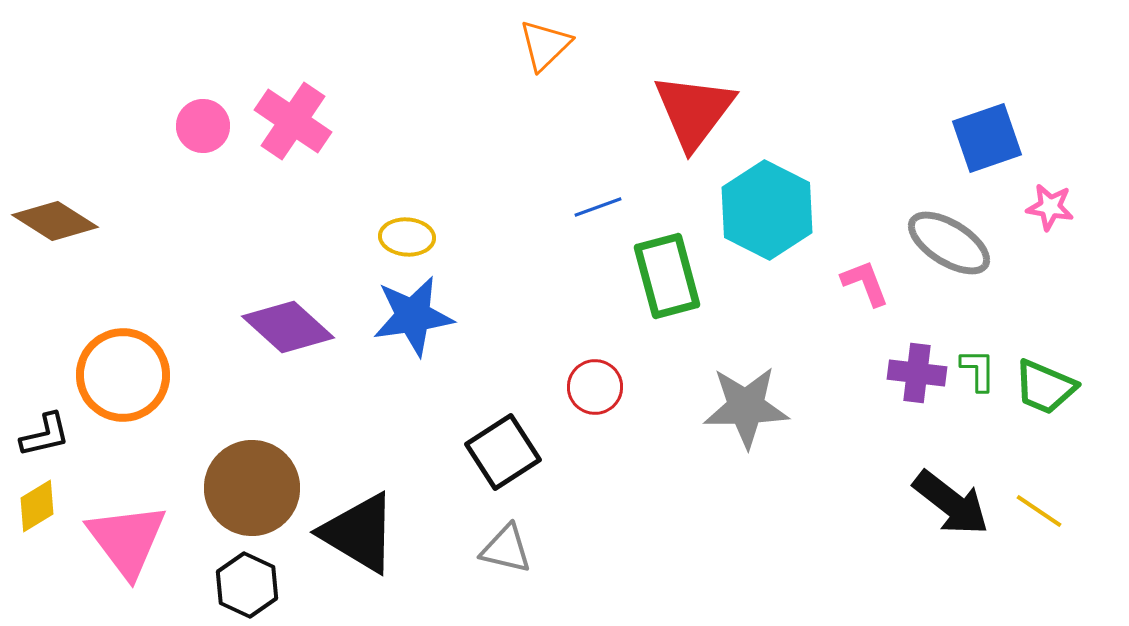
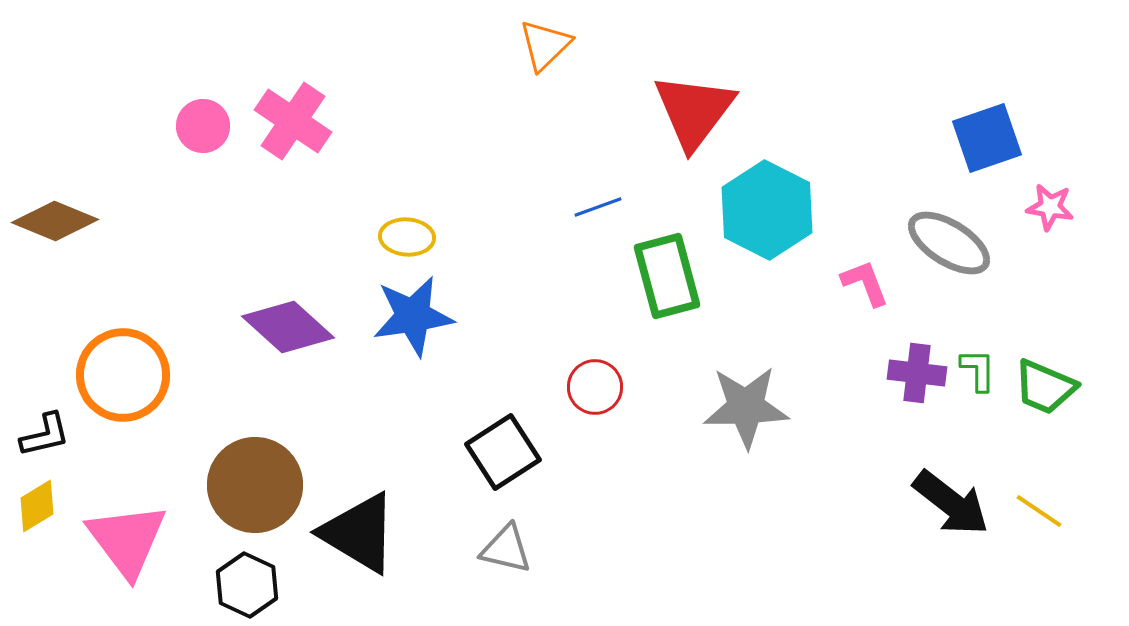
brown diamond: rotated 10 degrees counterclockwise
brown circle: moved 3 px right, 3 px up
